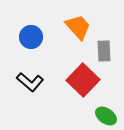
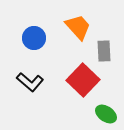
blue circle: moved 3 px right, 1 px down
green ellipse: moved 2 px up
